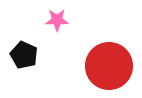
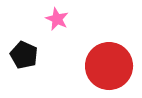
pink star: moved 1 px up; rotated 25 degrees clockwise
